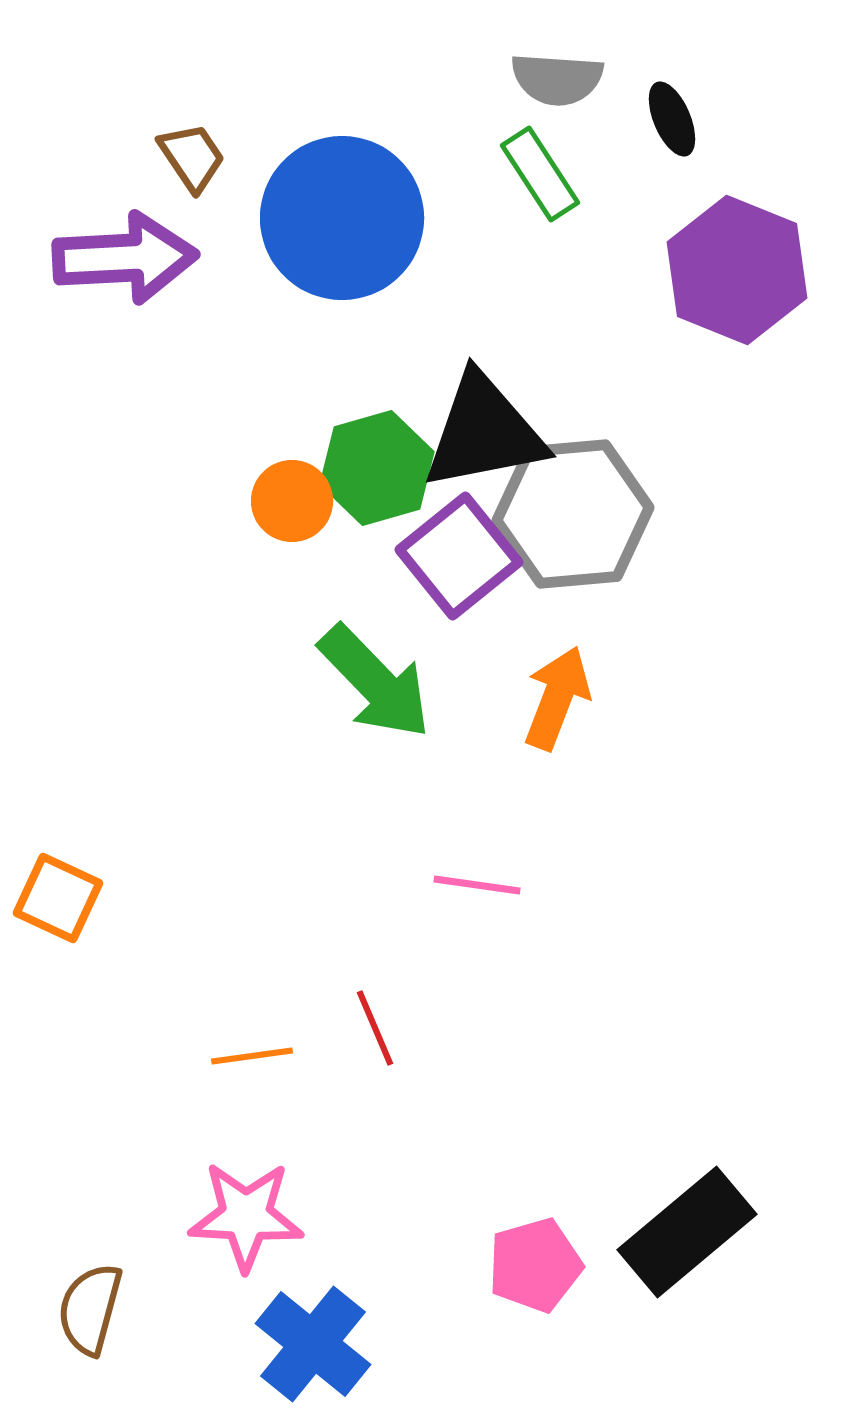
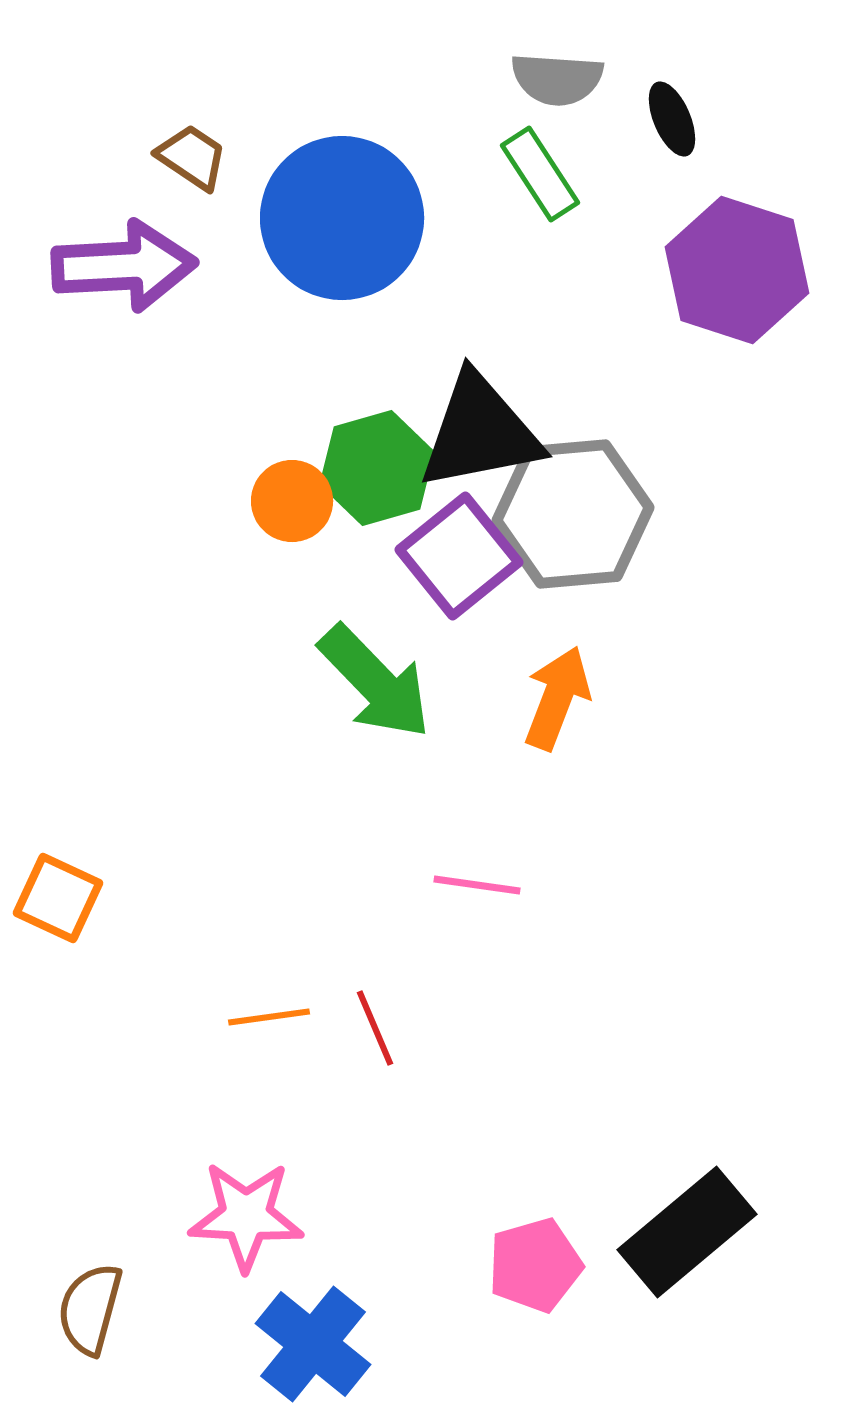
brown trapezoid: rotated 22 degrees counterclockwise
purple arrow: moved 1 px left, 8 px down
purple hexagon: rotated 4 degrees counterclockwise
black triangle: moved 4 px left
orange line: moved 17 px right, 39 px up
